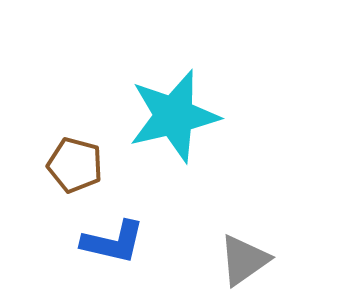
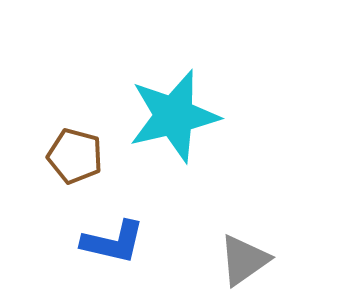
brown pentagon: moved 9 px up
